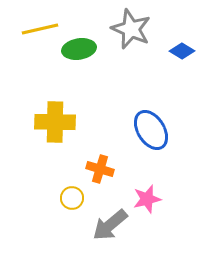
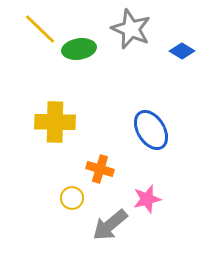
yellow line: rotated 57 degrees clockwise
